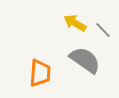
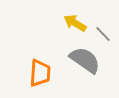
gray line: moved 4 px down
